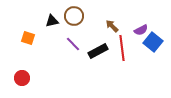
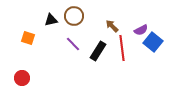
black triangle: moved 1 px left, 1 px up
black rectangle: rotated 30 degrees counterclockwise
